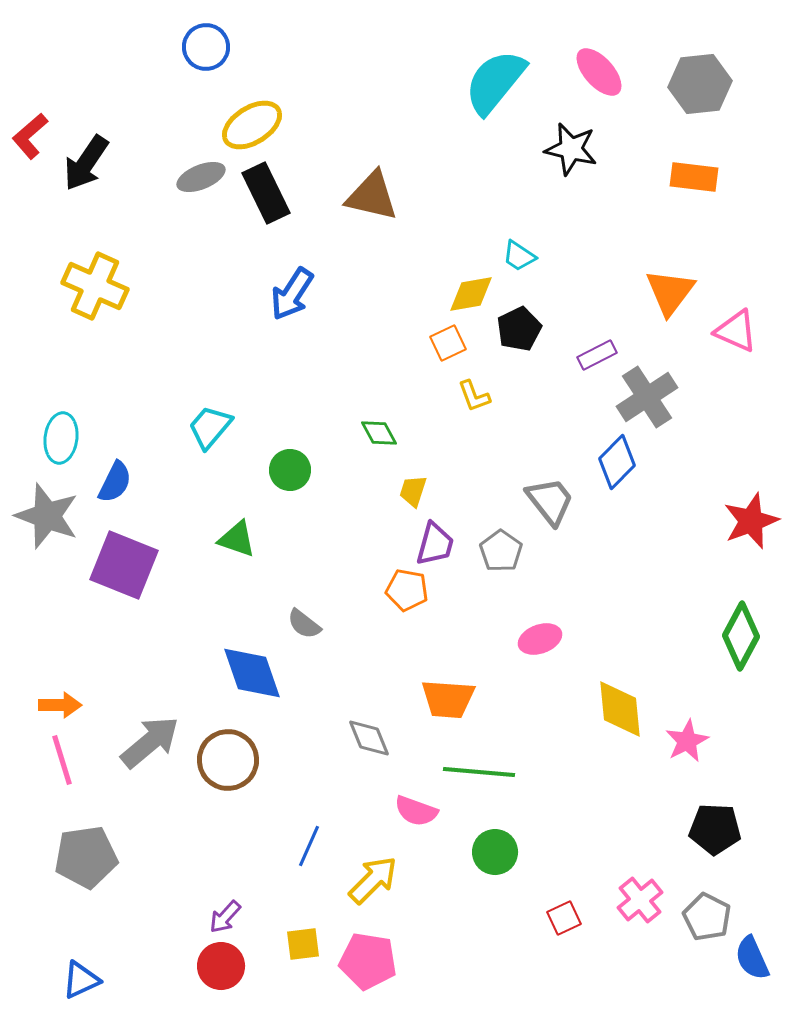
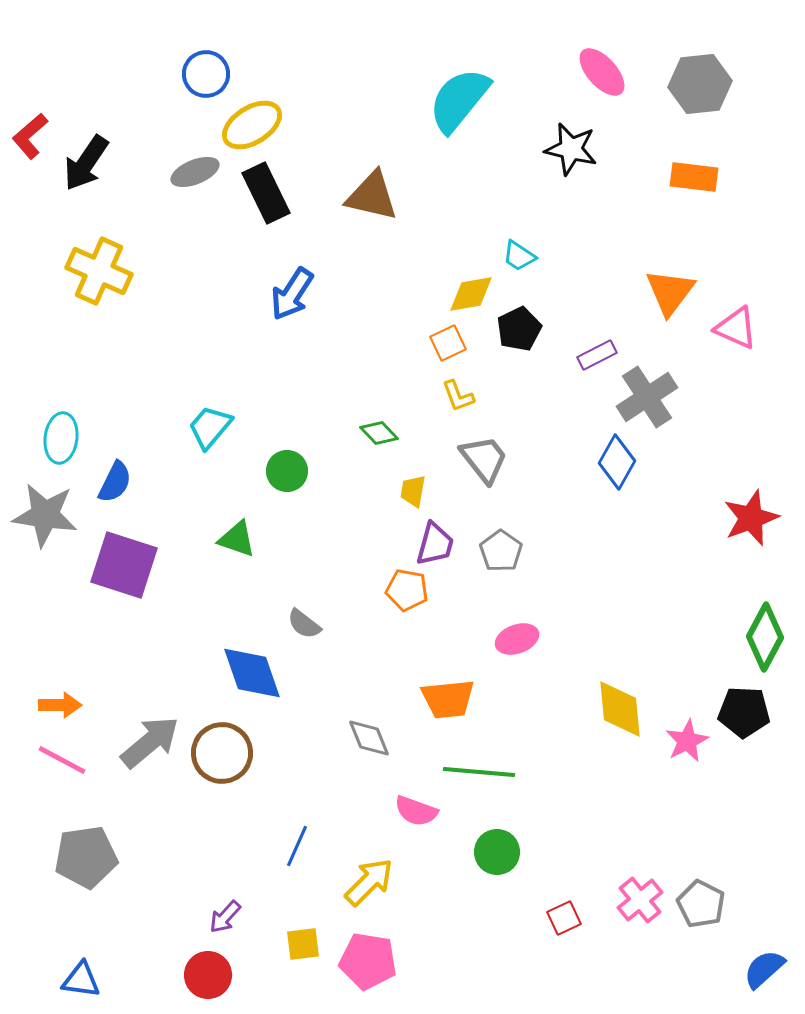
blue circle at (206, 47): moved 27 px down
pink ellipse at (599, 72): moved 3 px right
cyan semicircle at (495, 82): moved 36 px left, 18 px down
gray ellipse at (201, 177): moved 6 px left, 5 px up
yellow cross at (95, 286): moved 4 px right, 15 px up
pink triangle at (736, 331): moved 3 px up
yellow L-shape at (474, 396): moved 16 px left
green diamond at (379, 433): rotated 15 degrees counterclockwise
blue diamond at (617, 462): rotated 16 degrees counterclockwise
green circle at (290, 470): moved 3 px left, 1 px down
yellow trapezoid at (413, 491): rotated 8 degrees counterclockwise
gray trapezoid at (550, 501): moved 66 px left, 42 px up
gray star at (47, 516): moved 2 px left, 1 px up; rotated 12 degrees counterclockwise
red star at (751, 521): moved 3 px up
purple square at (124, 565): rotated 4 degrees counterclockwise
green diamond at (741, 636): moved 24 px right, 1 px down
pink ellipse at (540, 639): moved 23 px left
orange trapezoid at (448, 699): rotated 10 degrees counterclockwise
pink line at (62, 760): rotated 45 degrees counterclockwise
brown circle at (228, 760): moved 6 px left, 7 px up
black pentagon at (715, 829): moved 29 px right, 117 px up
blue line at (309, 846): moved 12 px left
green circle at (495, 852): moved 2 px right
yellow arrow at (373, 880): moved 4 px left, 2 px down
gray pentagon at (707, 917): moved 6 px left, 13 px up
blue semicircle at (752, 958): moved 12 px right, 11 px down; rotated 72 degrees clockwise
red circle at (221, 966): moved 13 px left, 9 px down
blue triangle at (81, 980): rotated 33 degrees clockwise
